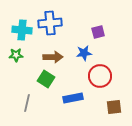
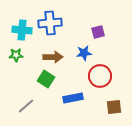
gray line: moved 1 px left, 3 px down; rotated 36 degrees clockwise
